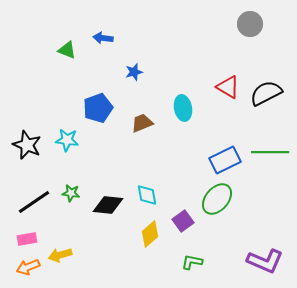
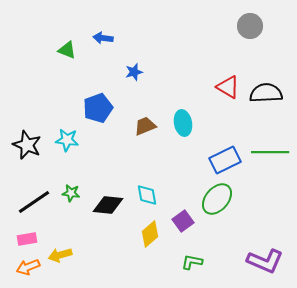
gray circle: moved 2 px down
black semicircle: rotated 24 degrees clockwise
cyan ellipse: moved 15 px down
brown trapezoid: moved 3 px right, 3 px down
